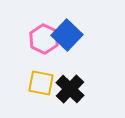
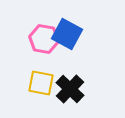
blue square: moved 1 px up; rotated 16 degrees counterclockwise
pink hexagon: rotated 16 degrees counterclockwise
